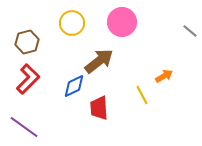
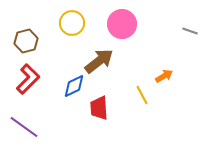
pink circle: moved 2 px down
gray line: rotated 21 degrees counterclockwise
brown hexagon: moved 1 px left, 1 px up
